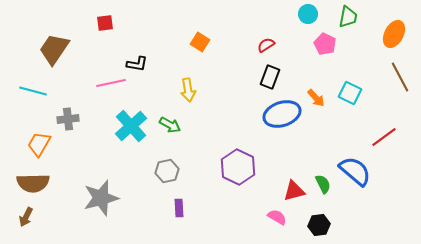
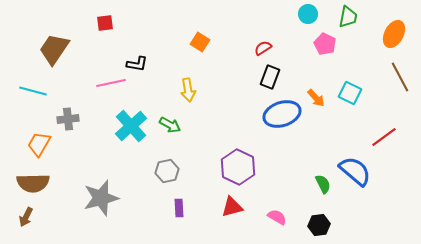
red semicircle: moved 3 px left, 3 px down
red triangle: moved 62 px left, 16 px down
